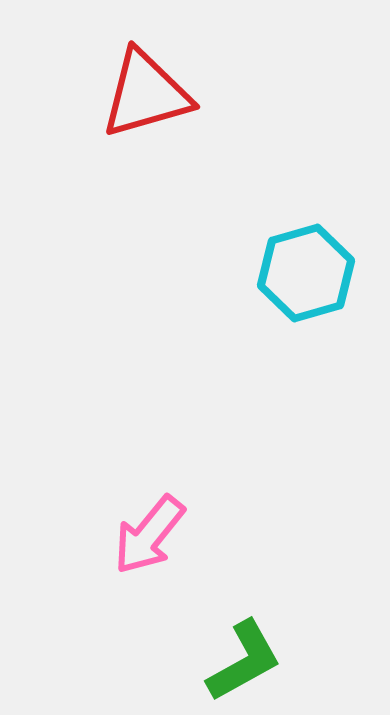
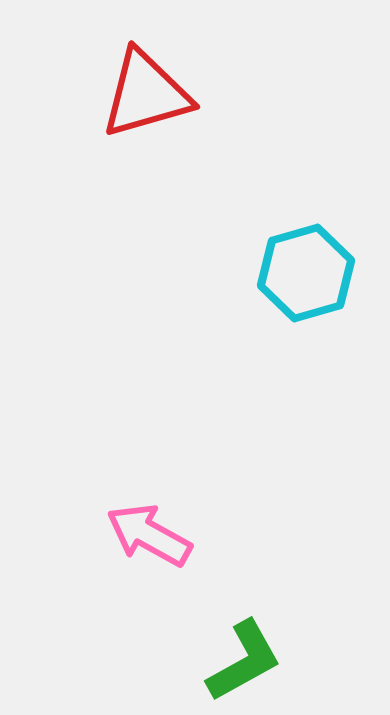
pink arrow: rotated 80 degrees clockwise
